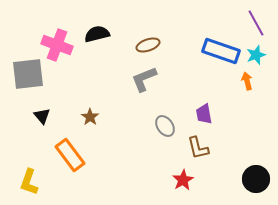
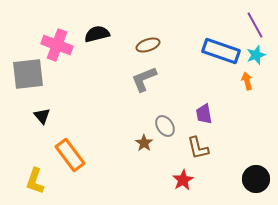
purple line: moved 1 px left, 2 px down
brown star: moved 54 px right, 26 px down
yellow L-shape: moved 6 px right, 1 px up
